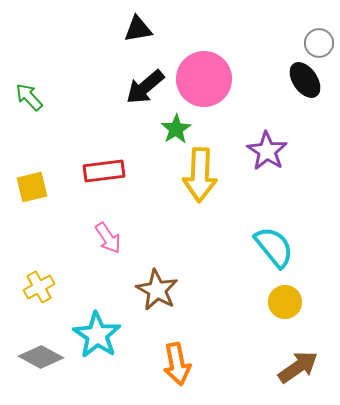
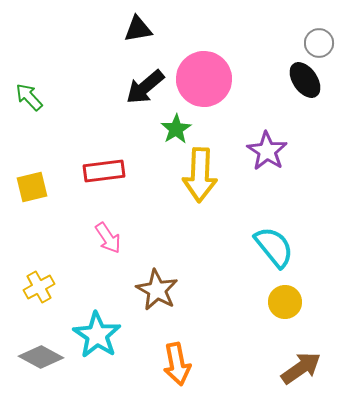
brown arrow: moved 3 px right, 1 px down
